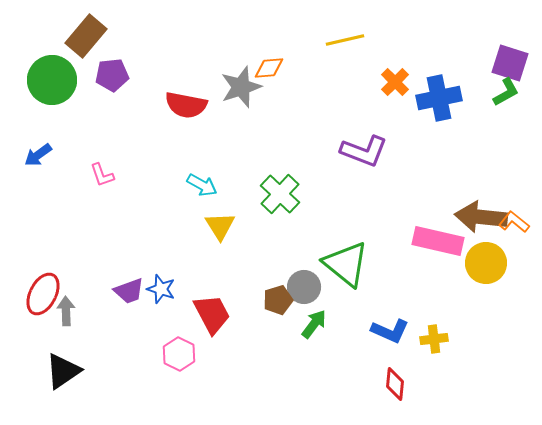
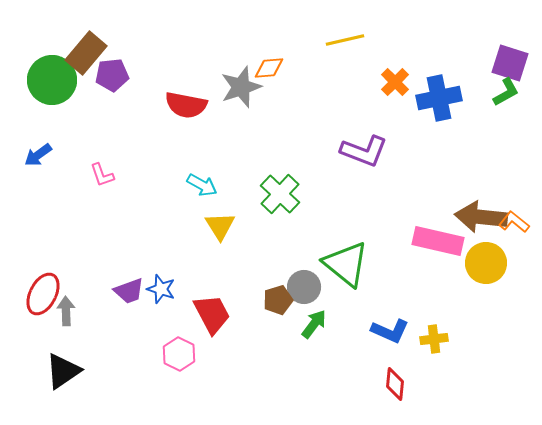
brown rectangle: moved 17 px down
